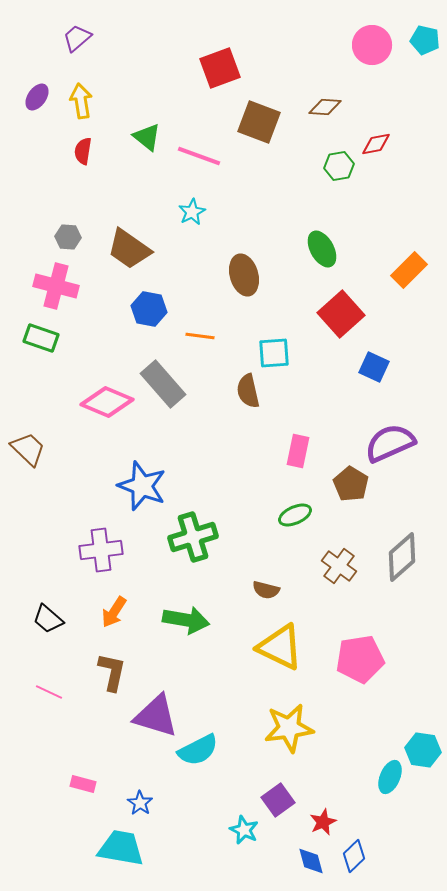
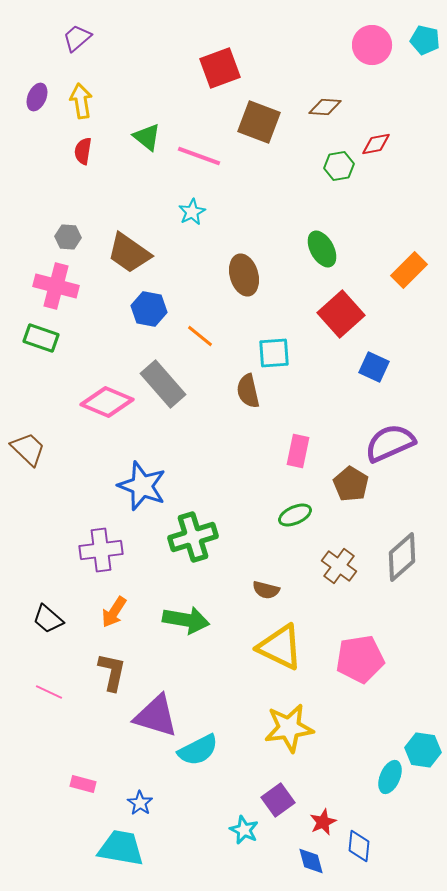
purple ellipse at (37, 97): rotated 12 degrees counterclockwise
brown trapezoid at (129, 249): moved 4 px down
orange line at (200, 336): rotated 32 degrees clockwise
blue diamond at (354, 856): moved 5 px right, 10 px up; rotated 40 degrees counterclockwise
